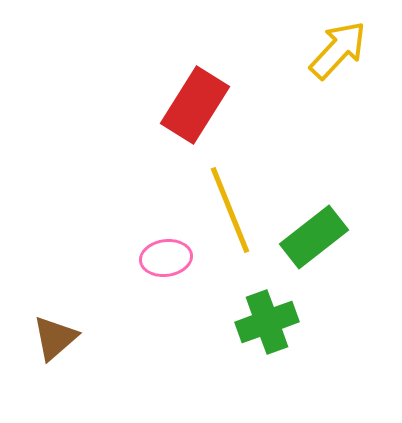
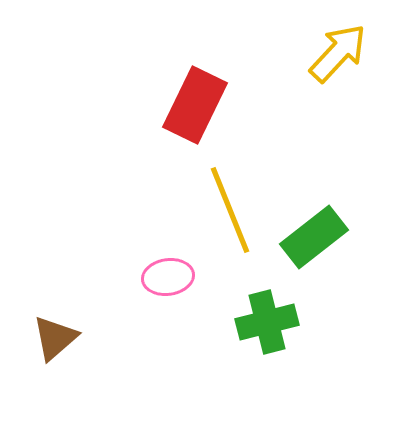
yellow arrow: moved 3 px down
red rectangle: rotated 6 degrees counterclockwise
pink ellipse: moved 2 px right, 19 px down
green cross: rotated 6 degrees clockwise
